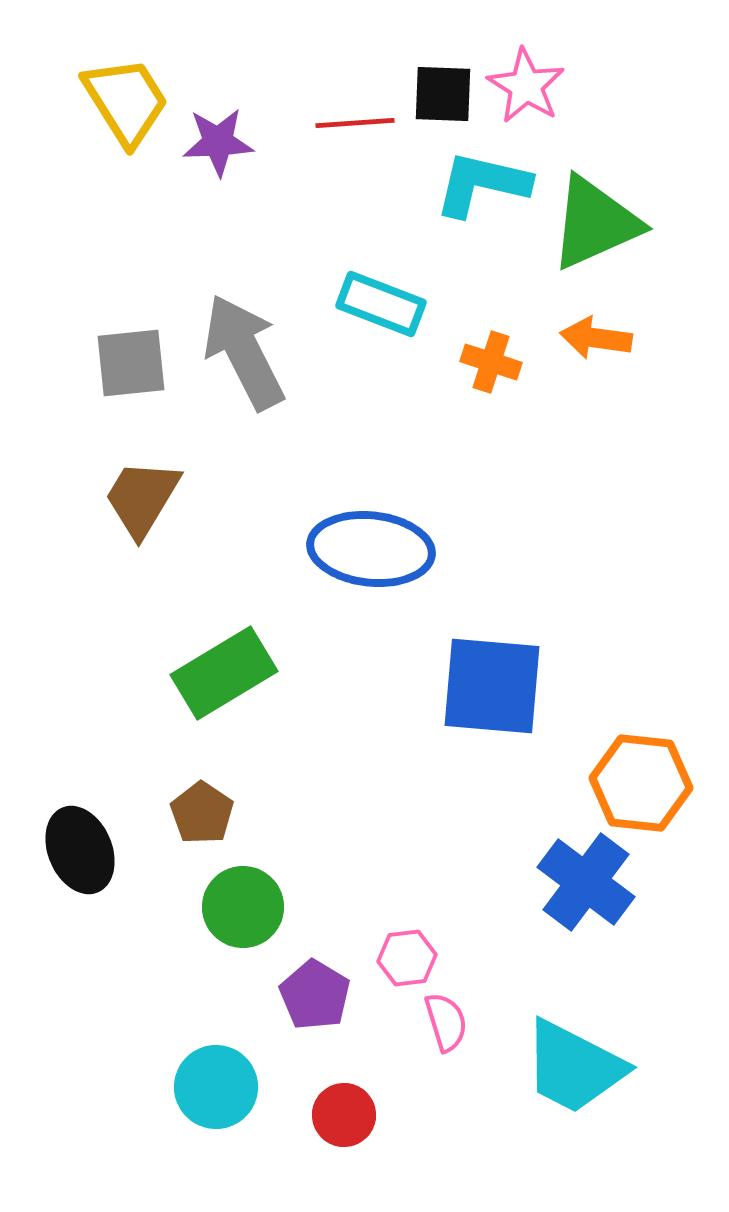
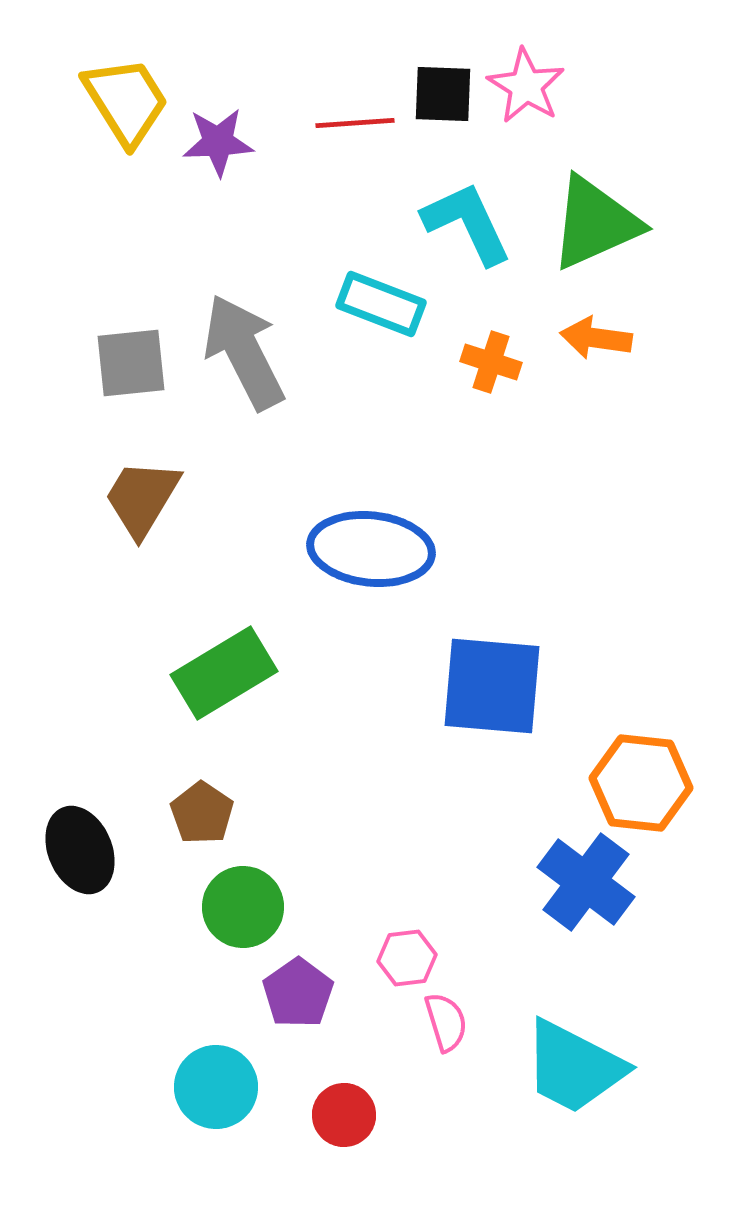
cyan L-shape: moved 15 px left, 39 px down; rotated 52 degrees clockwise
purple pentagon: moved 17 px left, 2 px up; rotated 6 degrees clockwise
